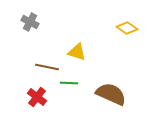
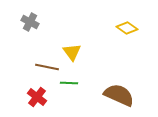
yellow triangle: moved 5 px left; rotated 36 degrees clockwise
brown semicircle: moved 8 px right, 1 px down
